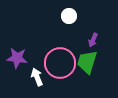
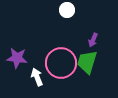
white circle: moved 2 px left, 6 px up
pink circle: moved 1 px right
